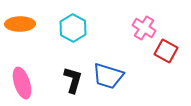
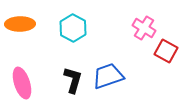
blue trapezoid: rotated 144 degrees clockwise
